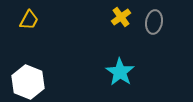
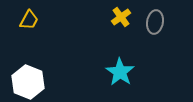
gray ellipse: moved 1 px right
